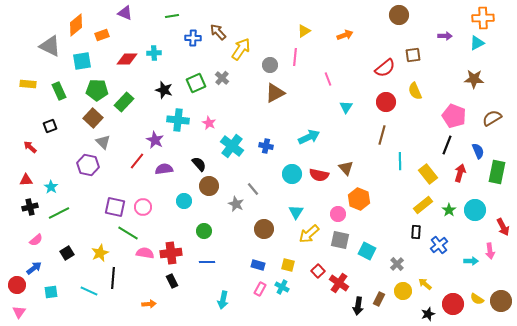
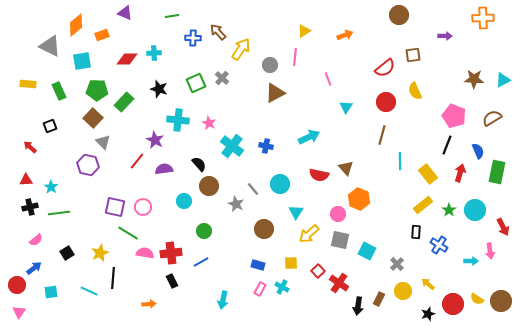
cyan triangle at (477, 43): moved 26 px right, 37 px down
black star at (164, 90): moved 5 px left, 1 px up
cyan circle at (292, 174): moved 12 px left, 10 px down
green line at (59, 213): rotated 20 degrees clockwise
blue cross at (439, 245): rotated 18 degrees counterclockwise
blue line at (207, 262): moved 6 px left; rotated 28 degrees counterclockwise
yellow square at (288, 265): moved 3 px right, 2 px up; rotated 16 degrees counterclockwise
yellow arrow at (425, 284): moved 3 px right
